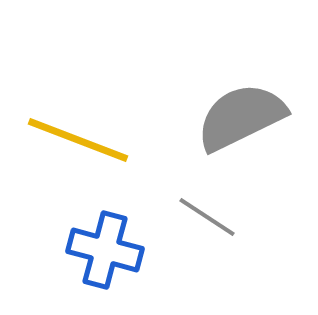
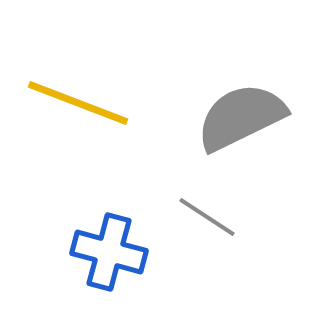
yellow line: moved 37 px up
blue cross: moved 4 px right, 2 px down
